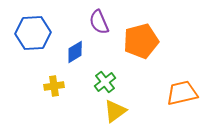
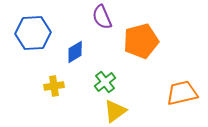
purple semicircle: moved 3 px right, 5 px up
